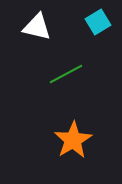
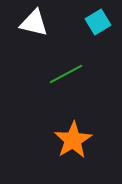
white triangle: moved 3 px left, 4 px up
